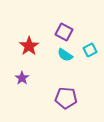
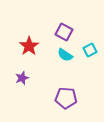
purple star: rotated 16 degrees clockwise
